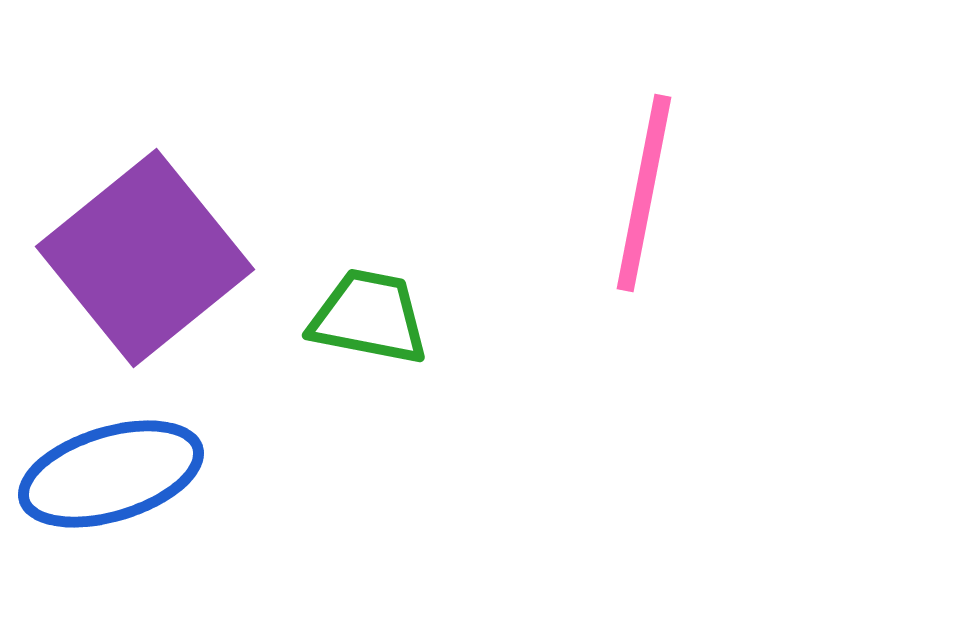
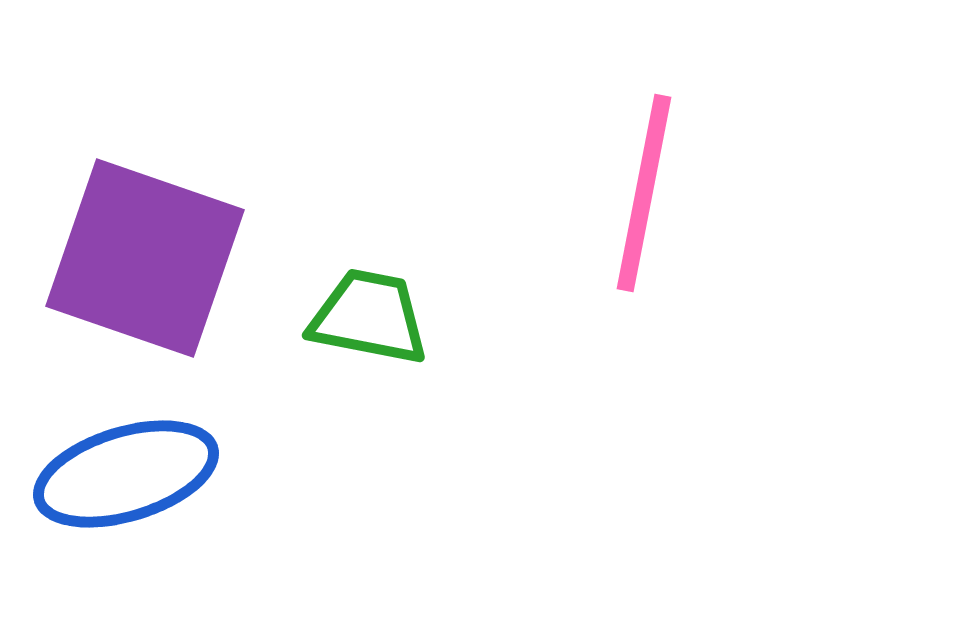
purple square: rotated 32 degrees counterclockwise
blue ellipse: moved 15 px right
